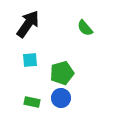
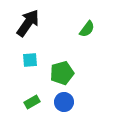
black arrow: moved 1 px up
green semicircle: moved 2 px right, 1 px down; rotated 102 degrees counterclockwise
blue circle: moved 3 px right, 4 px down
green rectangle: rotated 42 degrees counterclockwise
